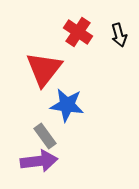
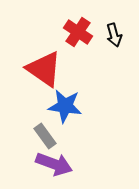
black arrow: moved 5 px left
red triangle: rotated 33 degrees counterclockwise
blue star: moved 2 px left, 1 px down
purple arrow: moved 15 px right, 3 px down; rotated 27 degrees clockwise
